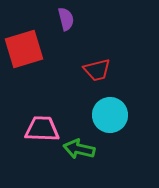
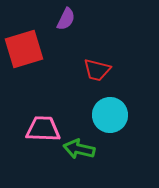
purple semicircle: rotated 40 degrees clockwise
red trapezoid: rotated 28 degrees clockwise
pink trapezoid: moved 1 px right
